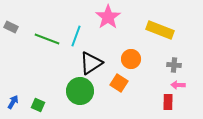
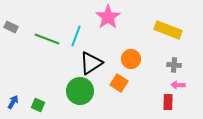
yellow rectangle: moved 8 px right
